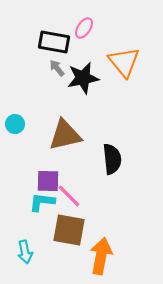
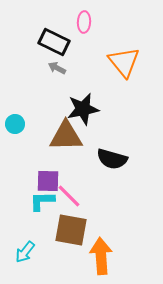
pink ellipse: moved 6 px up; rotated 30 degrees counterclockwise
black rectangle: rotated 16 degrees clockwise
gray arrow: rotated 24 degrees counterclockwise
black star: moved 31 px down
brown triangle: moved 1 px right, 1 px down; rotated 12 degrees clockwise
black semicircle: rotated 112 degrees clockwise
cyan L-shape: moved 1 px up; rotated 8 degrees counterclockwise
brown square: moved 2 px right
cyan arrow: rotated 50 degrees clockwise
orange arrow: rotated 15 degrees counterclockwise
